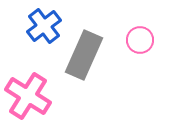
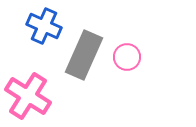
blue cross: rotated 28 degrees counterclockwise
pink circle: moved 13 px left, 17 px down
